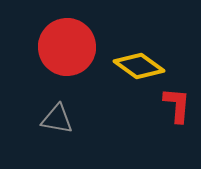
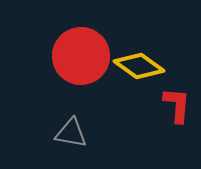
red circle: moved 14 px right, 9 px down
gray triangle: moved 14 px right, 14 px down
